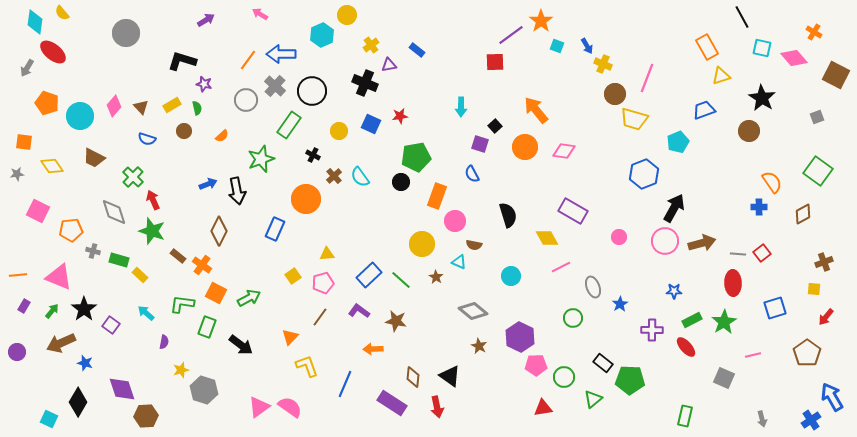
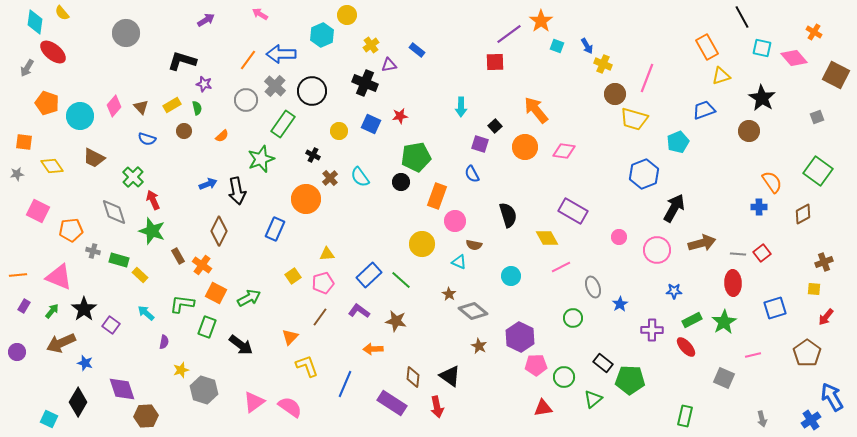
purple line at (511, 35): moved 2 px left, 1 px up
green rectangle at (289, 125): moved 6 px left, 1 px up
brown cross at (334, 176): moved 4 px left, 2 px down
pink circle at (665, 241): moved 8 px left, 9 px down
brown rectangle at (178, 256): rotated 21 degrees clockwise
brown star at (436, 277): moved 13 px right, 17 px down
pink triangle at (259, 407): moved 5 px left, 5 px up
